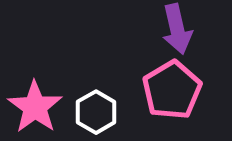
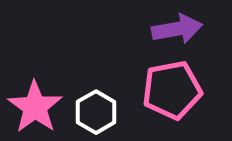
purple arrow: rotated 87 degrees counterclockwise
pink pentagon: rotated 20 degrees clockwise
